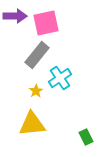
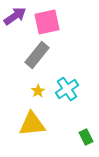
purple arrow: rotated 35 degrees counterclockwise
pink square: moved 1 px right, 1 px up
cyan cross: moved 7 px right, 11 px down
yellow star: moved 2 px right
